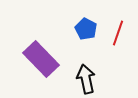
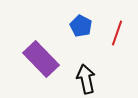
blue pentagon: moved 5 px left, 3 px up
red line: moved 1 px left
